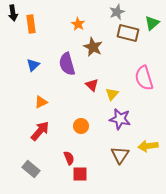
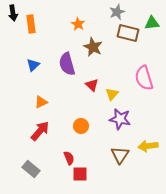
green triangle: rotated 35 degrees clockwise
